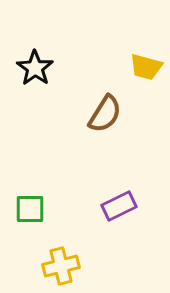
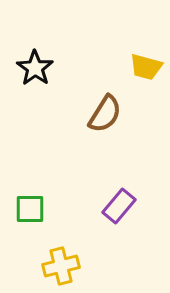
purple rectangle: rotated 24 degrees counterclockwise
